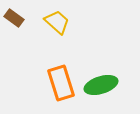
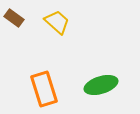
orange rectangle: moved 17 px left, 6 px down
